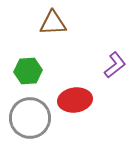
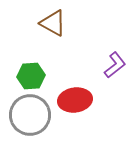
brown triangle: rotated 32 degrees clockwise
green hexagon: moved 3 px right, 5 px down
gray circle: moved 3 px up
